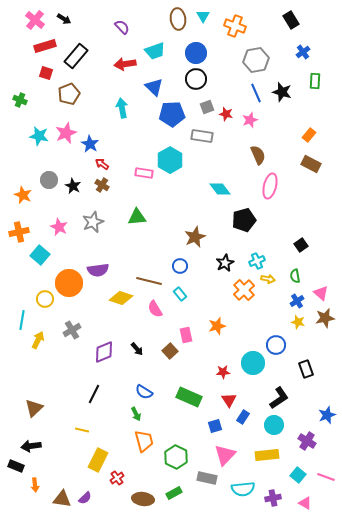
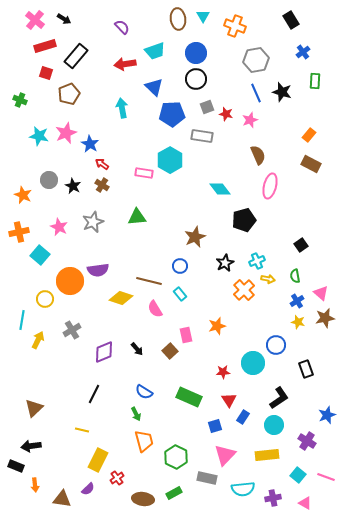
orange circle at (69, 283): moved 1 px right, 2 px up
purple semicircle at (85, 498): moved 3 px right, 9 px up
